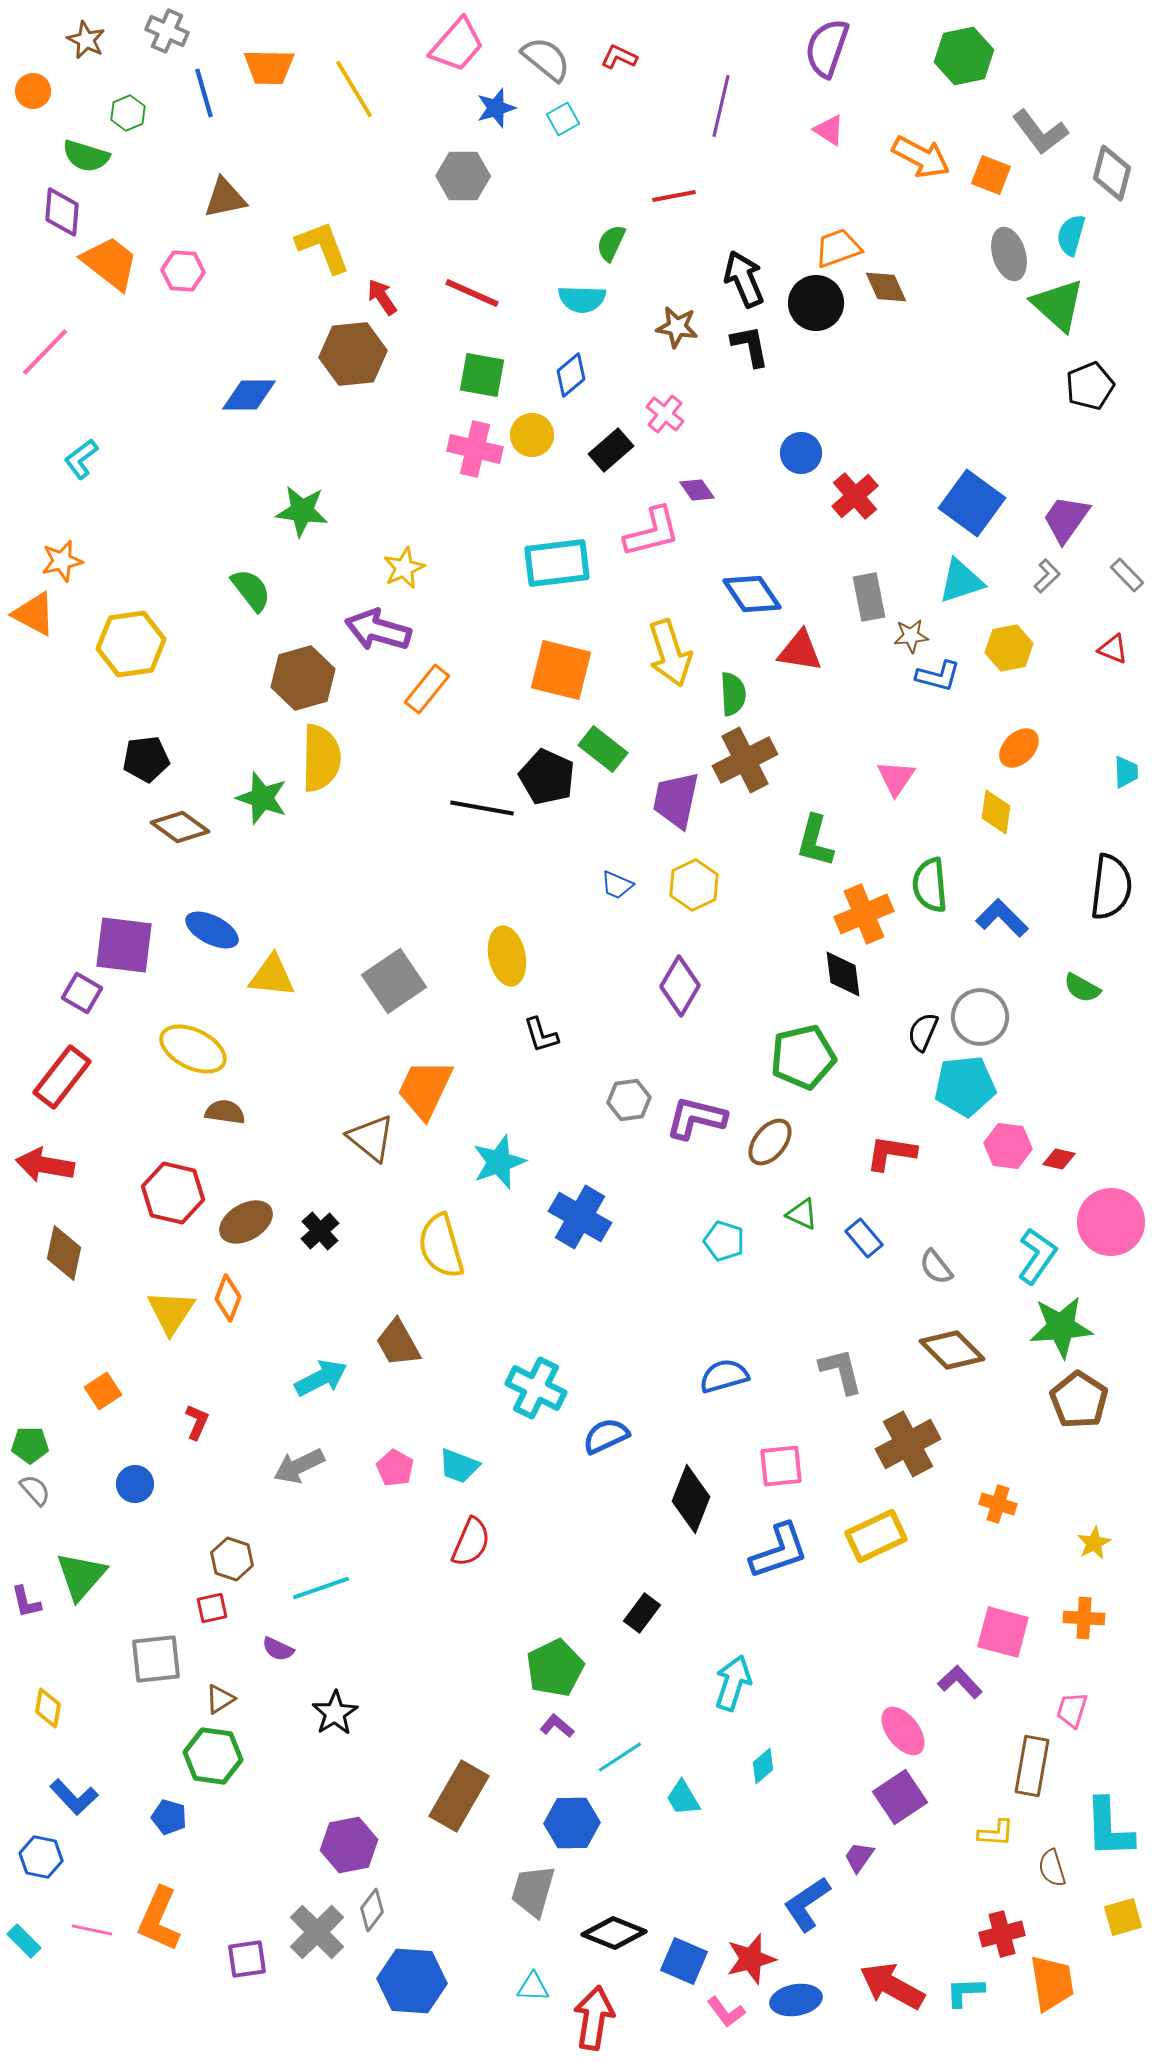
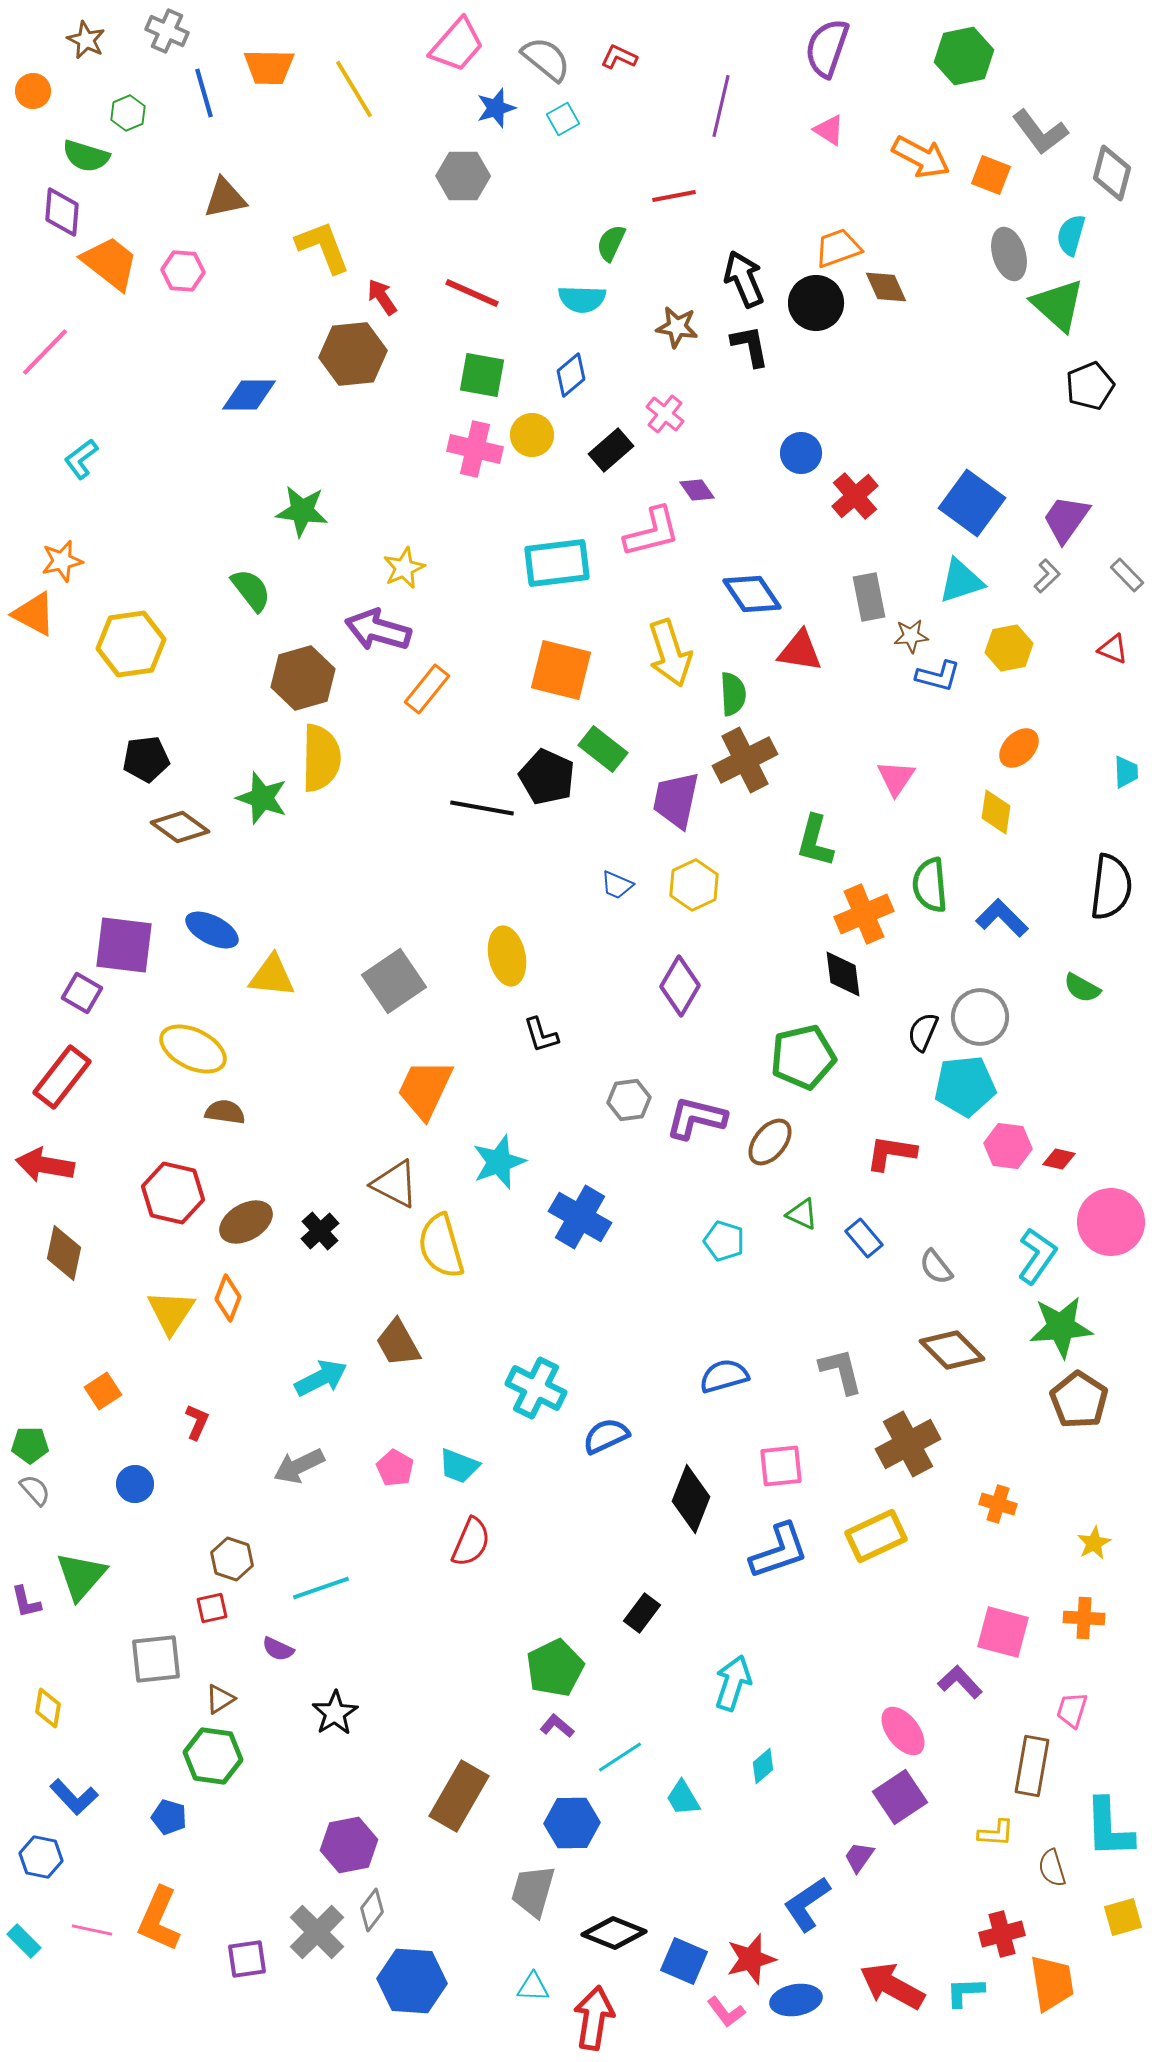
brown triangle at (371, 1138): moved 24 px right, 46 px down; rotated 12 degrees counterclockwise
